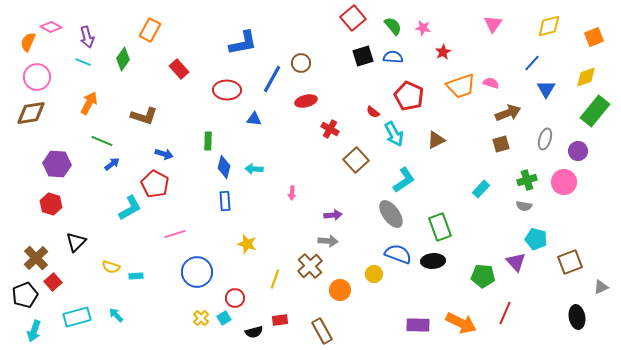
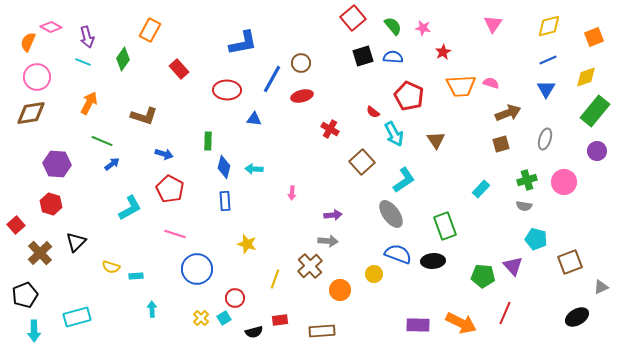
blue line at (532, 63): moved 16 px right, 3 px up; rotated 24 degrees clockwise
orange trapezoid at (461, 86): rotated 16 degrees clockwise
red ellipse at (306, 101): moved 4 px left, 5 px up
brown triangle at (436, 140): rotated 36 degrees counterclockwise
purple circle at (578, 151): moved 19 px right
brown square at (356, 160): moved 6 px right, 2 px down
red pentagon at (155, 184): moved 15 px right, 5 px down
green rectangle at (440, 227): moved 5 px right, 1 px up
pink line at (175, 234): rotated 35 degrees clockwise
brown cross at (36, 258): moved 4 px right, 5 px up
purple triangle at (516, 262): moved 3 px left, 4 px down
blue circle at (197, 272): moved 3 px up
red square at (53, 282): moved 37 px left, 57 px up
cyan arrow at (116, 315): moved 36 px right, 6 px up; rotated 42 degrees clockwise
black ellipse at (577, 317): rotated 70 degrees clockwise
cyan arrow at (34, 331): rotated 20 degrees counterclockwise
brown rectangle at (322, 331): rotated 65 degrees counterclockwise
